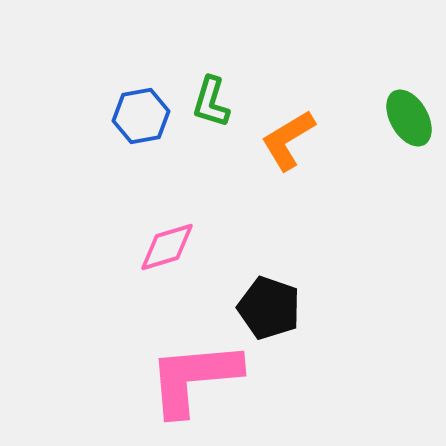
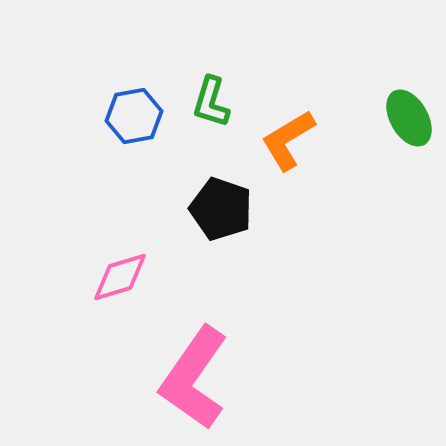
blue hexagon: moved 7 px left
pink diamond: moved 47 px left, 30 px down
black pentagon: moved 48 px left, 99 px up
pink L-shape: rotated 50 degrees counterclockwise
